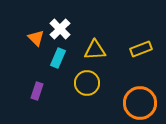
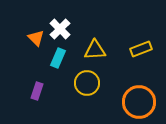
orange circle: moved 1 px left, 1 px up
